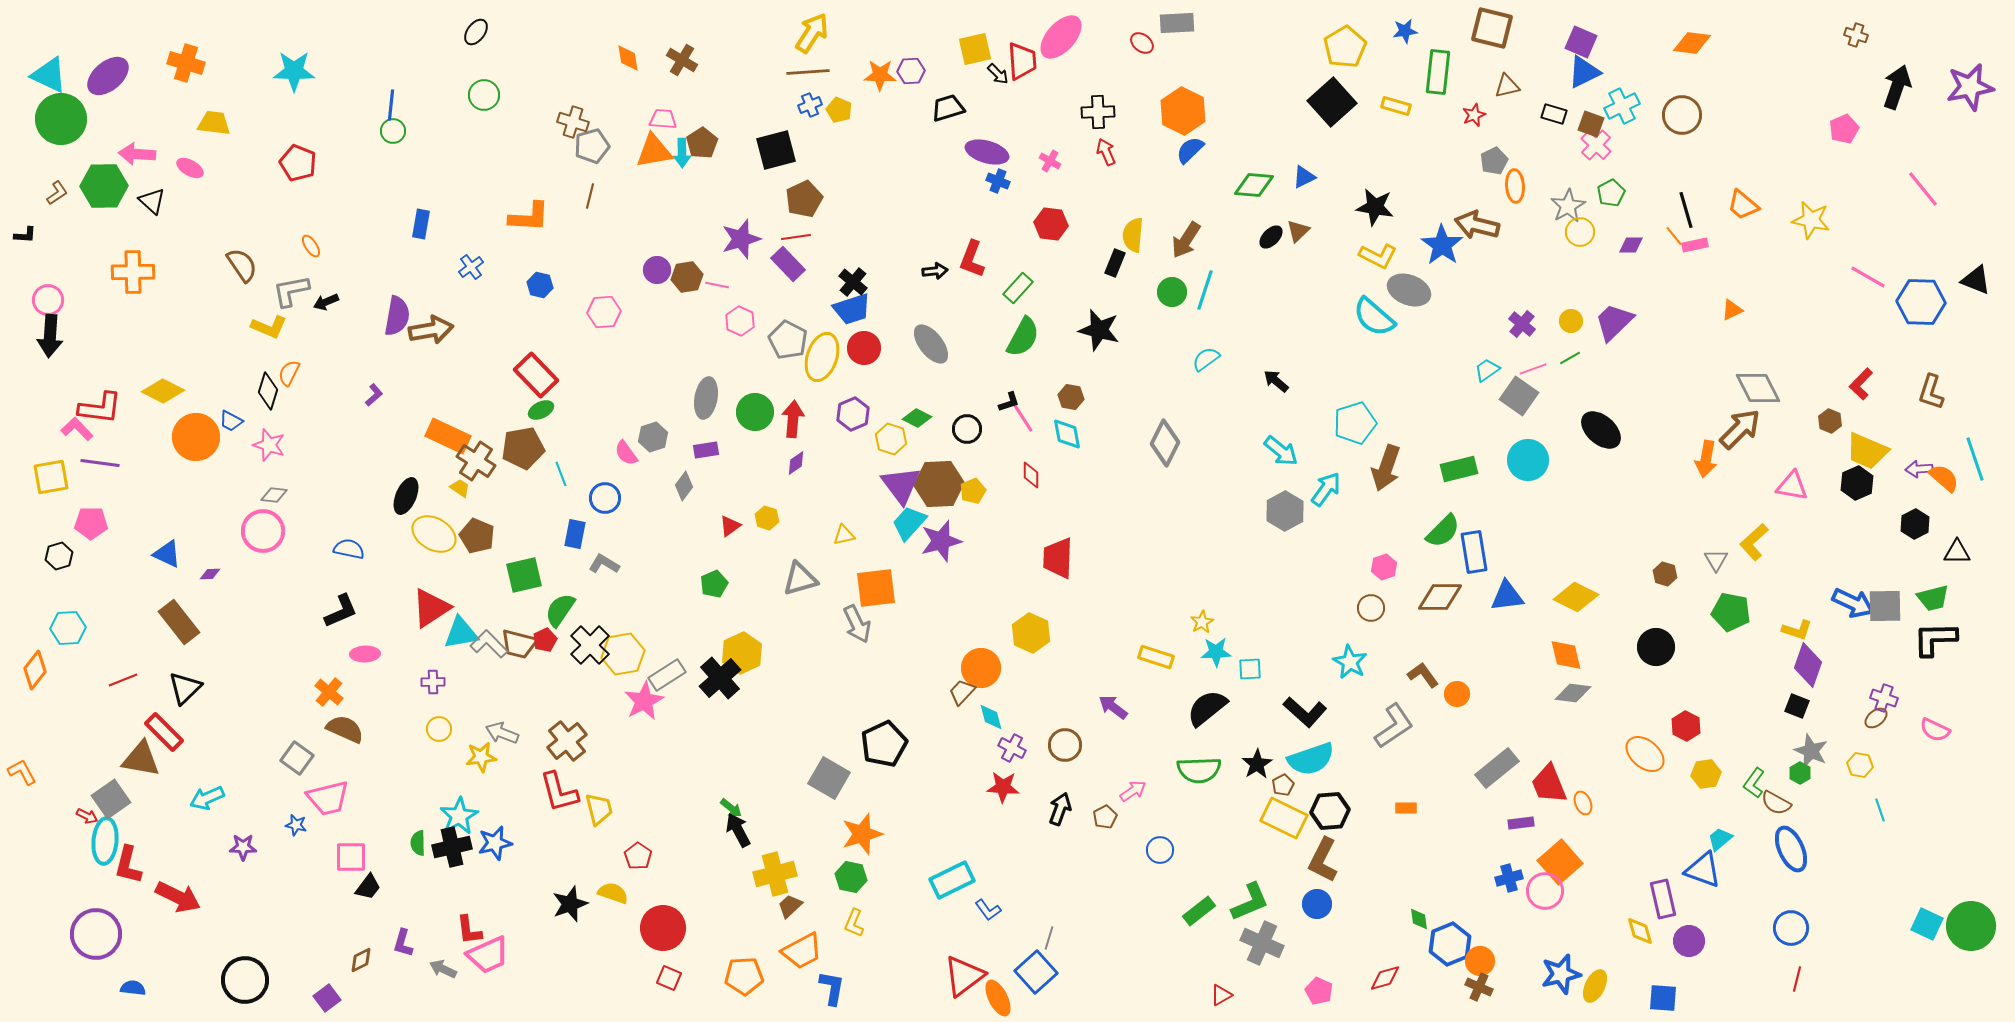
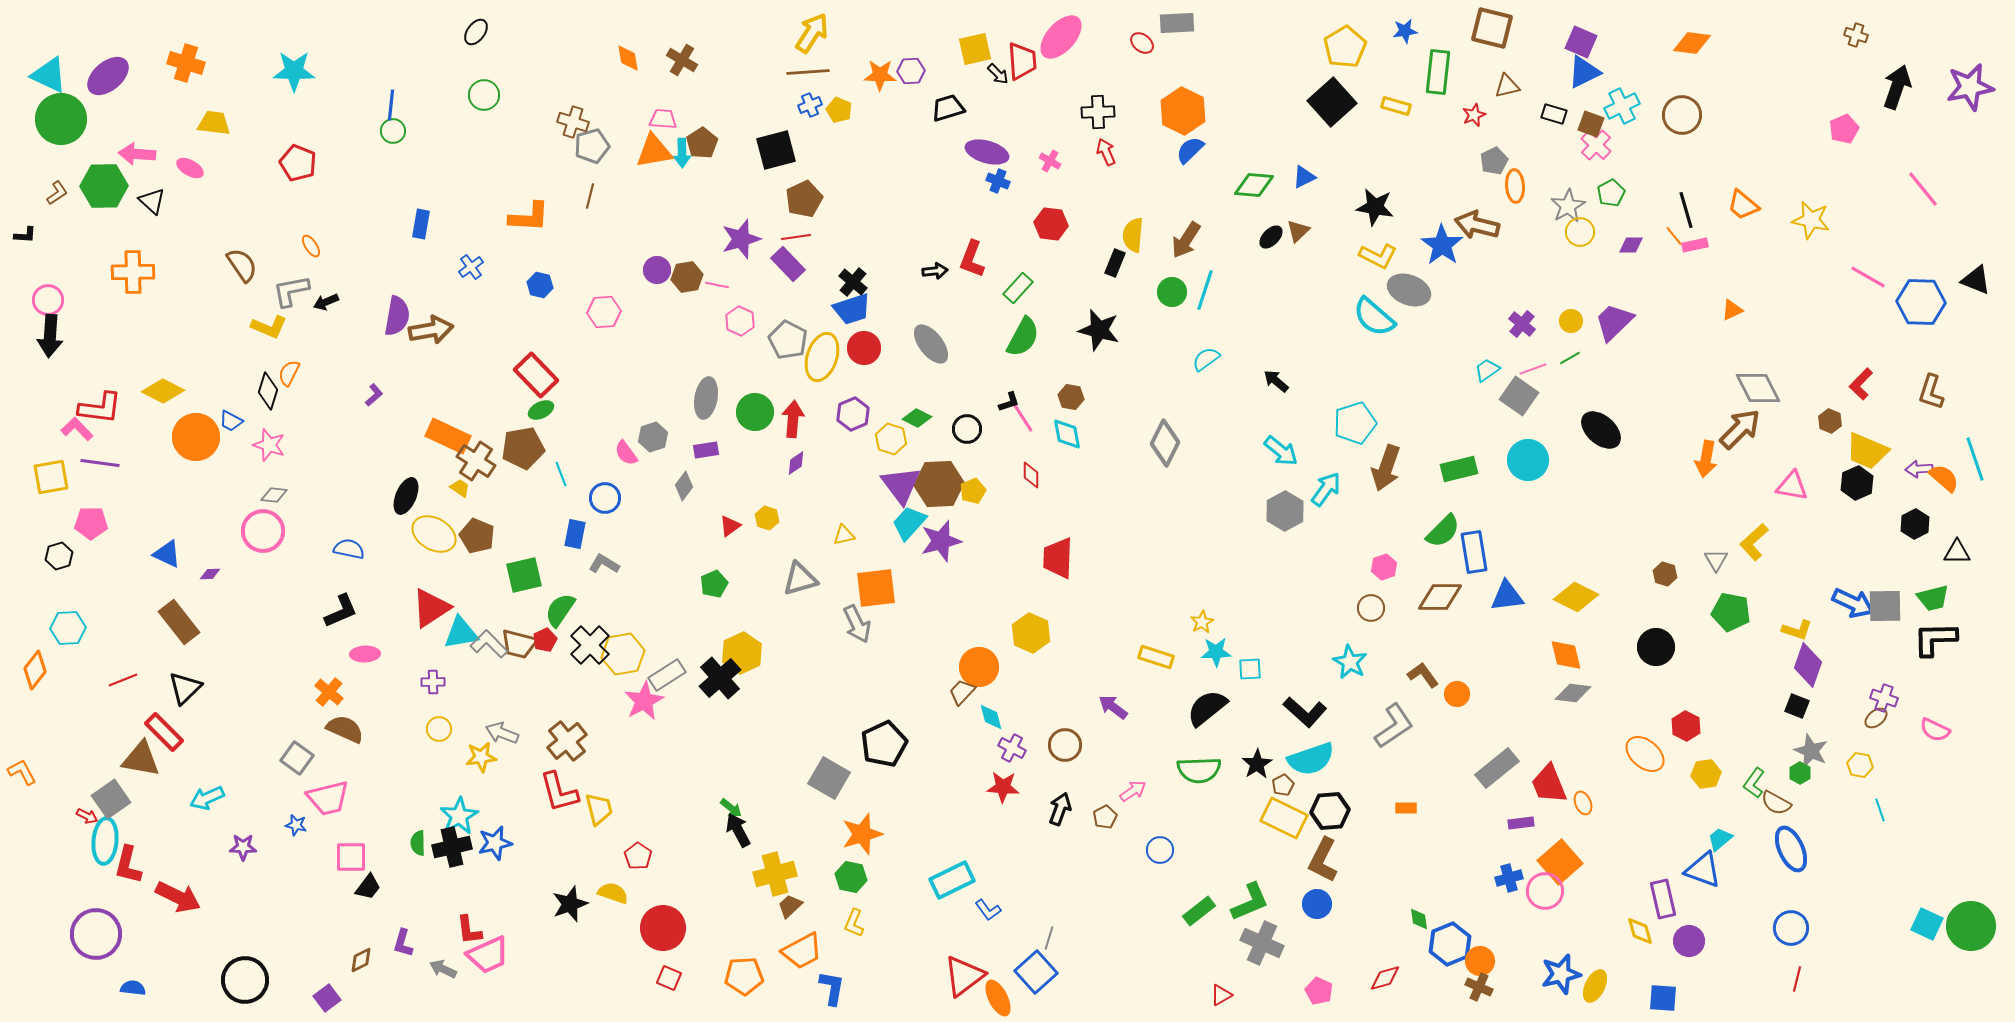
orange circle at (981, 668): moved 2 px left, 1 px up
